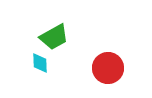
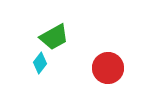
cyan diamond: rotated 40 degrees clockwise
